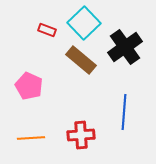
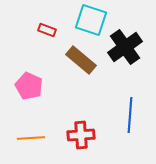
cyan square: moved 7 px right, 3 px up; rotated 28 degrees counterclockwise
blue line: moved 6 px right, 3 px down
